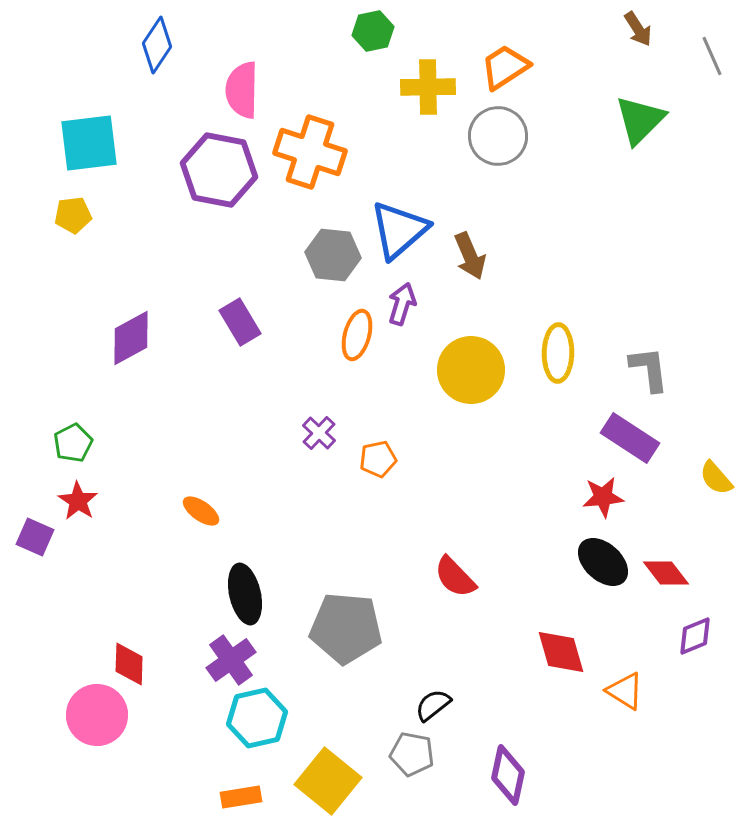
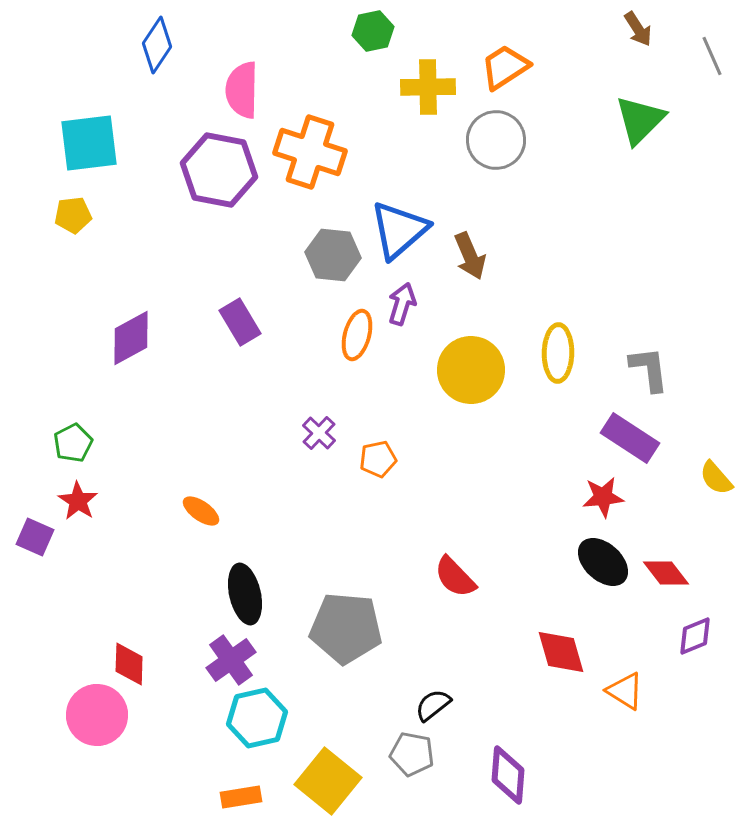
gray circle at (498, 136): moved 2 px left, 4 px down
purple diamond at (508, 775): rotated 8 degrees counterclockwise
